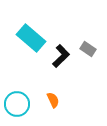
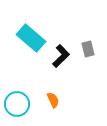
gray rectangle: rotated 42 degrees clockwise
